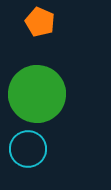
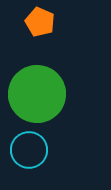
cyan circle: moved 1 px right, 1 px down
